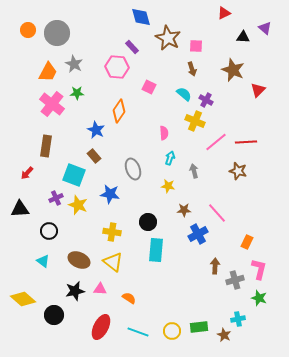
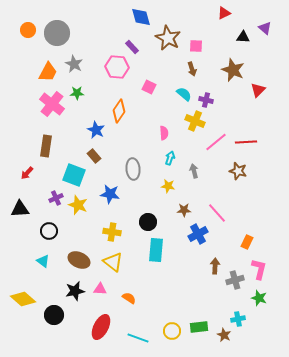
purple cross at (206, 100): rotated 16 degrees counterclockwise
gray ellipse at (133, 169): rotated 15 degrees clockwise
cyan line at (138, 332): moved 6 px down
